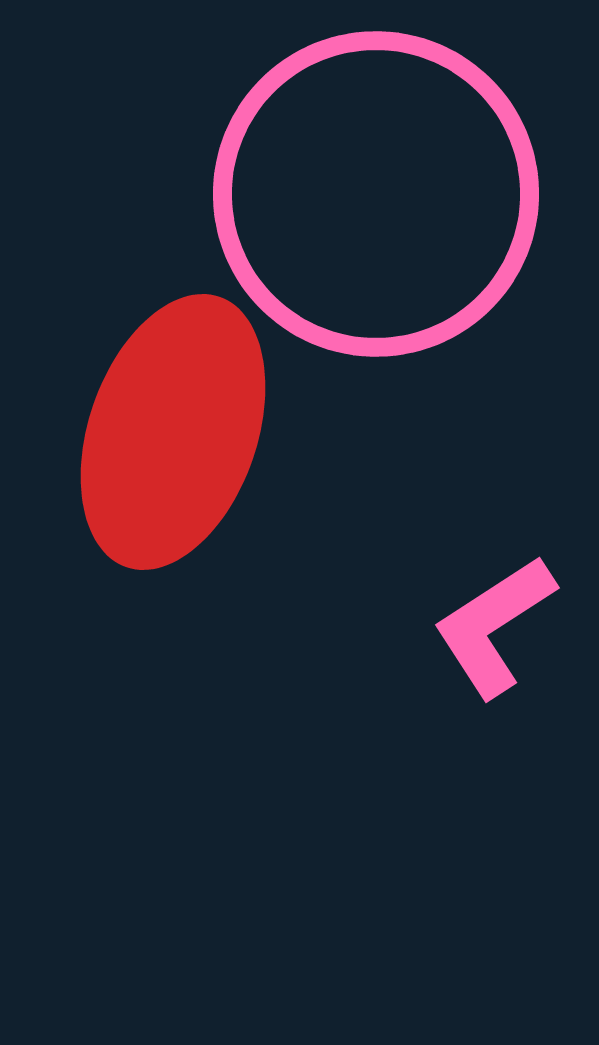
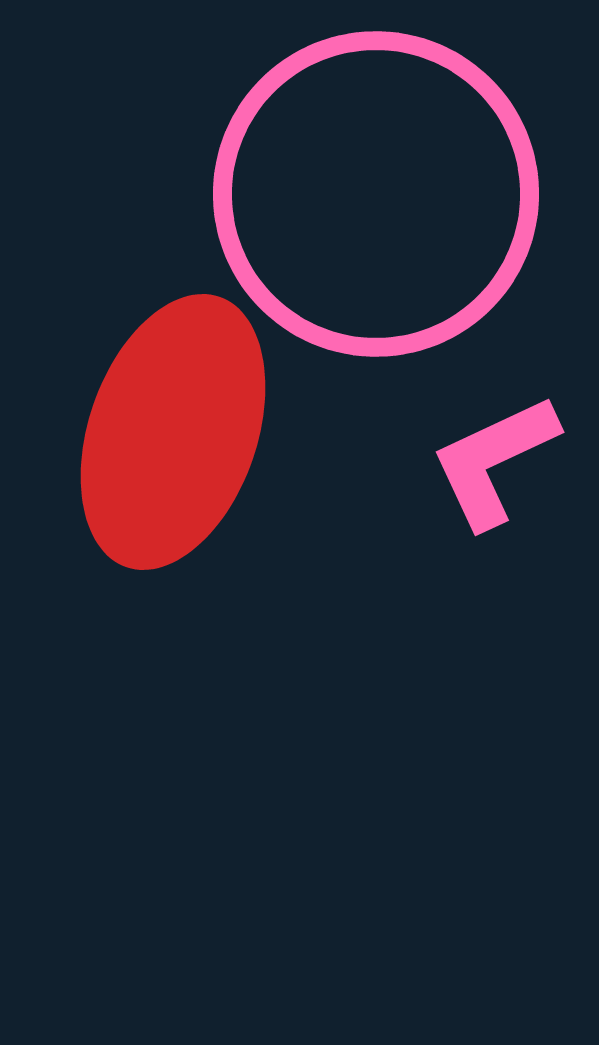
pink L-shape: moved 165 px up; rotated 8 degrees clockwise
